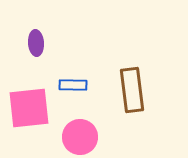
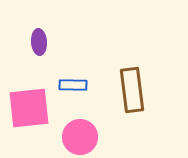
purple ellipse: moved 3 px right, 1 px up
